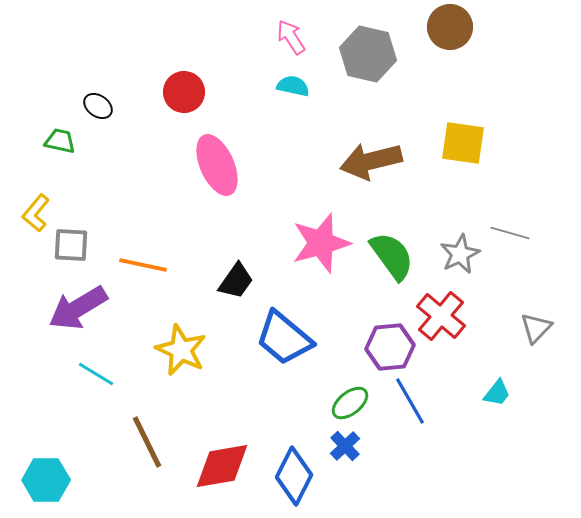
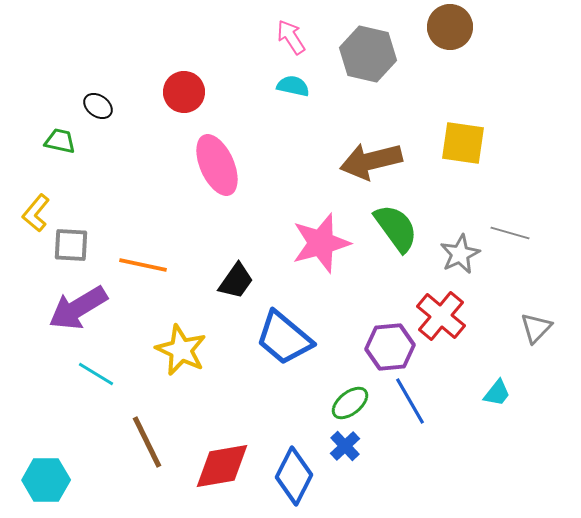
green semicircle: moved 4 px right, 28 px up
